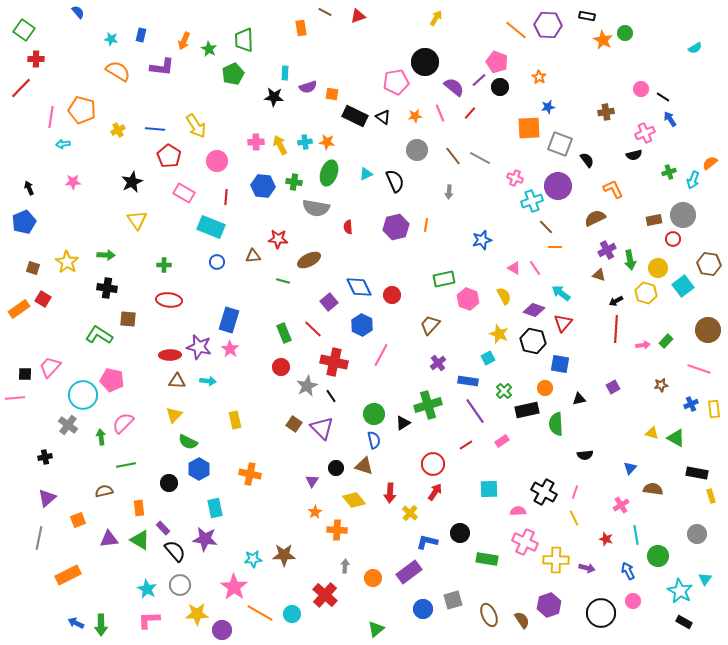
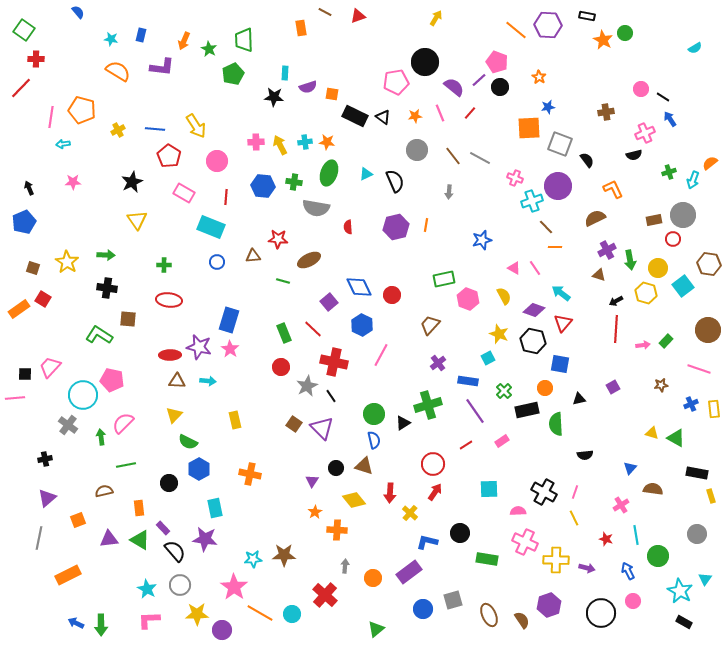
black cross at (45, 457): moved 2 px down
